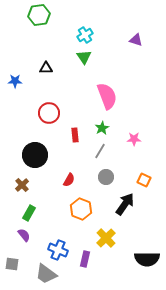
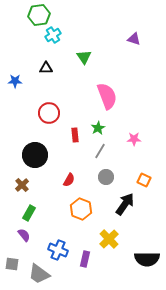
cyan cross: moved 32 px left
purple triangle: moved 2 px left, 1 px up
green star: moved 4 px left
yellow cross: moved 3 px right, 1 px down
gray trapezoid: moved 7 px left
